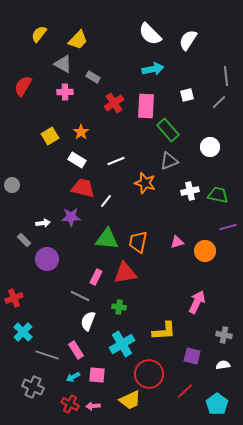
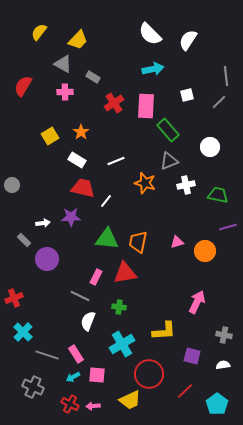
yellow semicircle at (39, 34): moved 2 px up
white cross at (190, 191): moved 4 px left, 6 px up
pink rectangle at (76, 350): moved 4 px down
